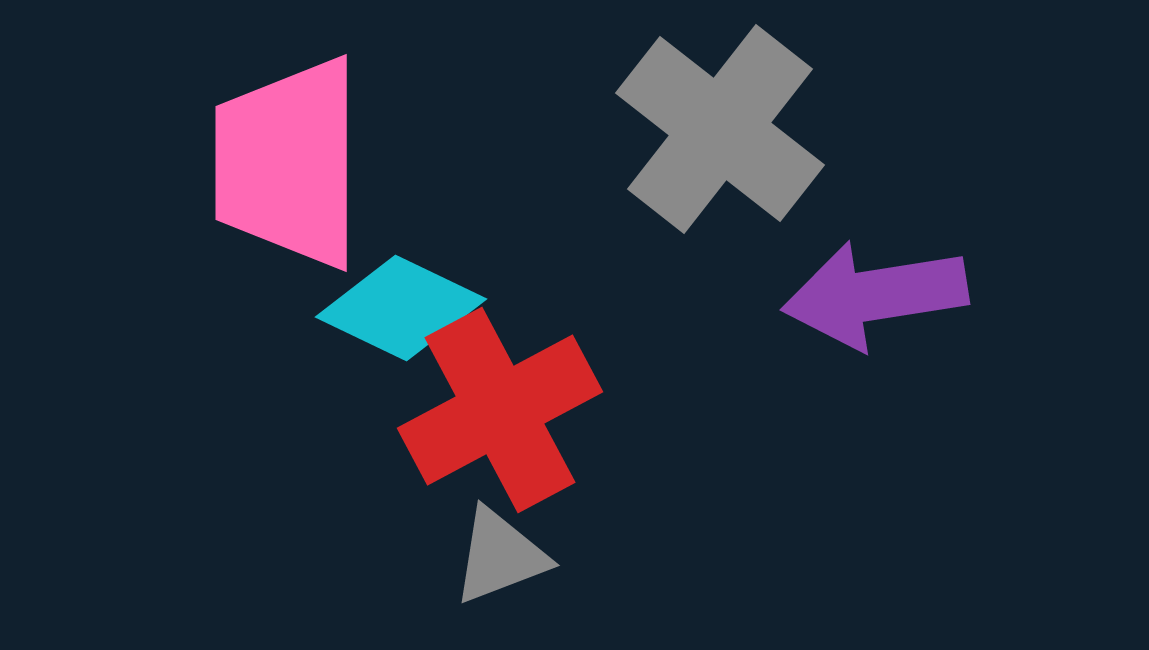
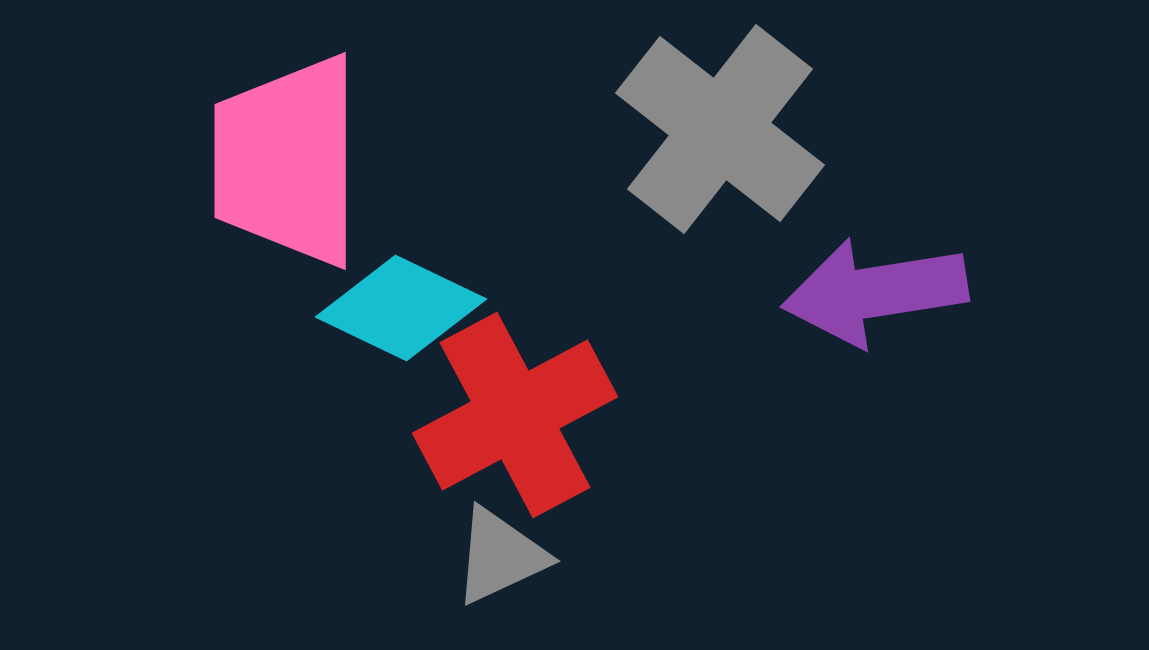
pink trapezoid: moved 1 px left, 2 px up
purple arrow: moved 3 px up
red cross: moved 15 px right, 5 px down
gray triangle: rotated 4 degrees counterclockwise
